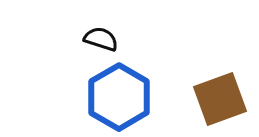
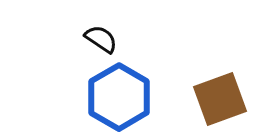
black semicircle: rotated 16 degrees clockwise
